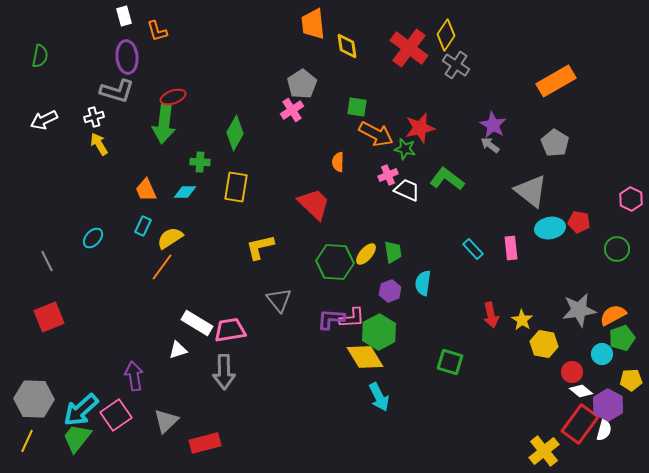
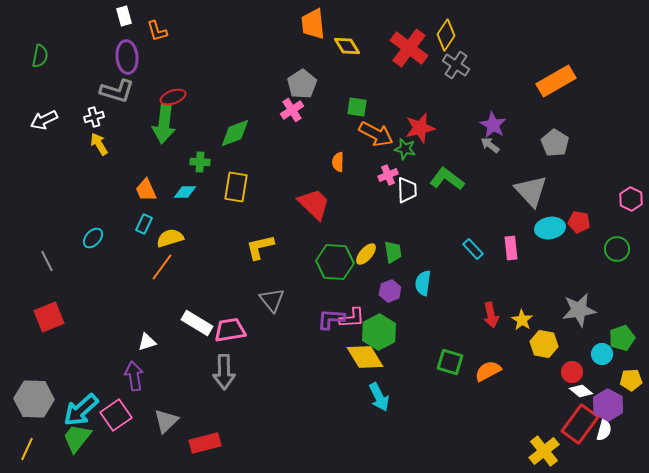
yellow diamond at (347, 46): rotated 24 degrees counterclockwise
green diamond at (235, 133): rotated 40 degrees clockwise
white trapezoid at (407, 190): rotated 64 degrees clockwise
gray triangle at (531, 191): rotated 9 degrees clockwise
cyan rectangle at (143, 226): moved 1 px right, 2 px up
yellow semicircle at (170, 238): rotated 16 degrees clockwise
gray triangle at (279, 300): moved 7 px left
orange semicircle at (613, 315): moved 125 px left, 56 px down
white triangle at (178, 350): moved 31 px left, 8 px up
yellow line at (27, 441): moved 8 px down
